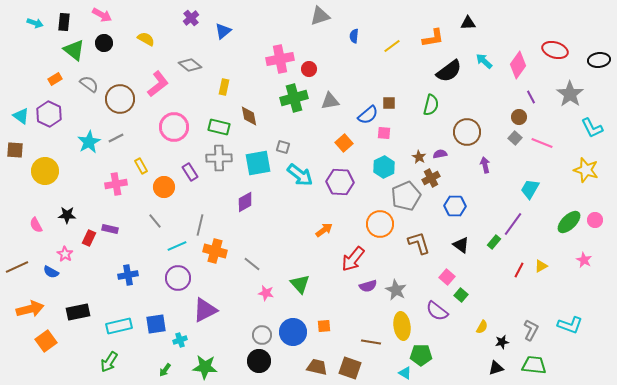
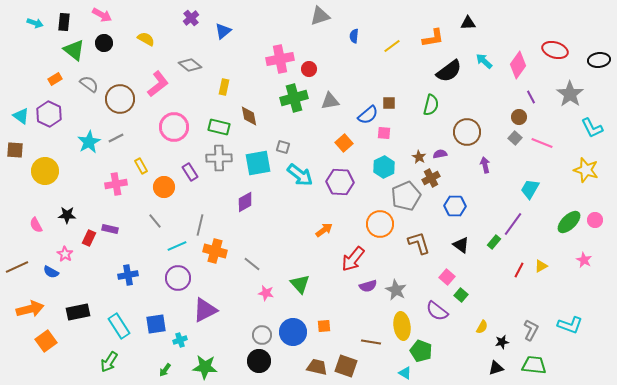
cyan rectangle at (119, 326): rotated 70 degrees clockwise
green pentagon at (421, 355): moved 4 px up; rotated 20 degrees clockwise
brown square at (350, 368): moved 4 px left, 2 px up
